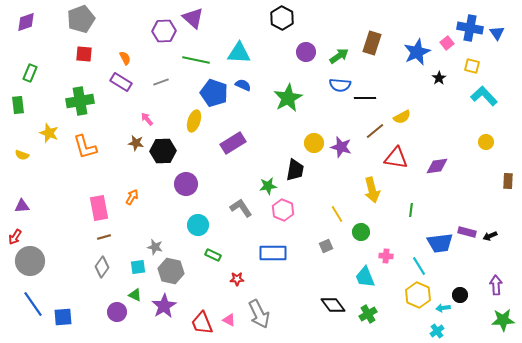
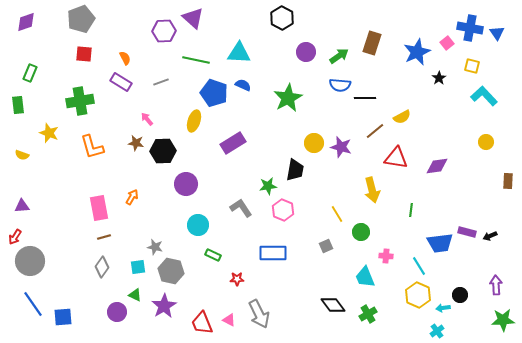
orange L-shape at (85, 147): moved 7 px right
